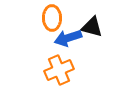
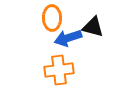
black triangle: moved 1 px right
orange cross: rotated 16 degrees clockwise
